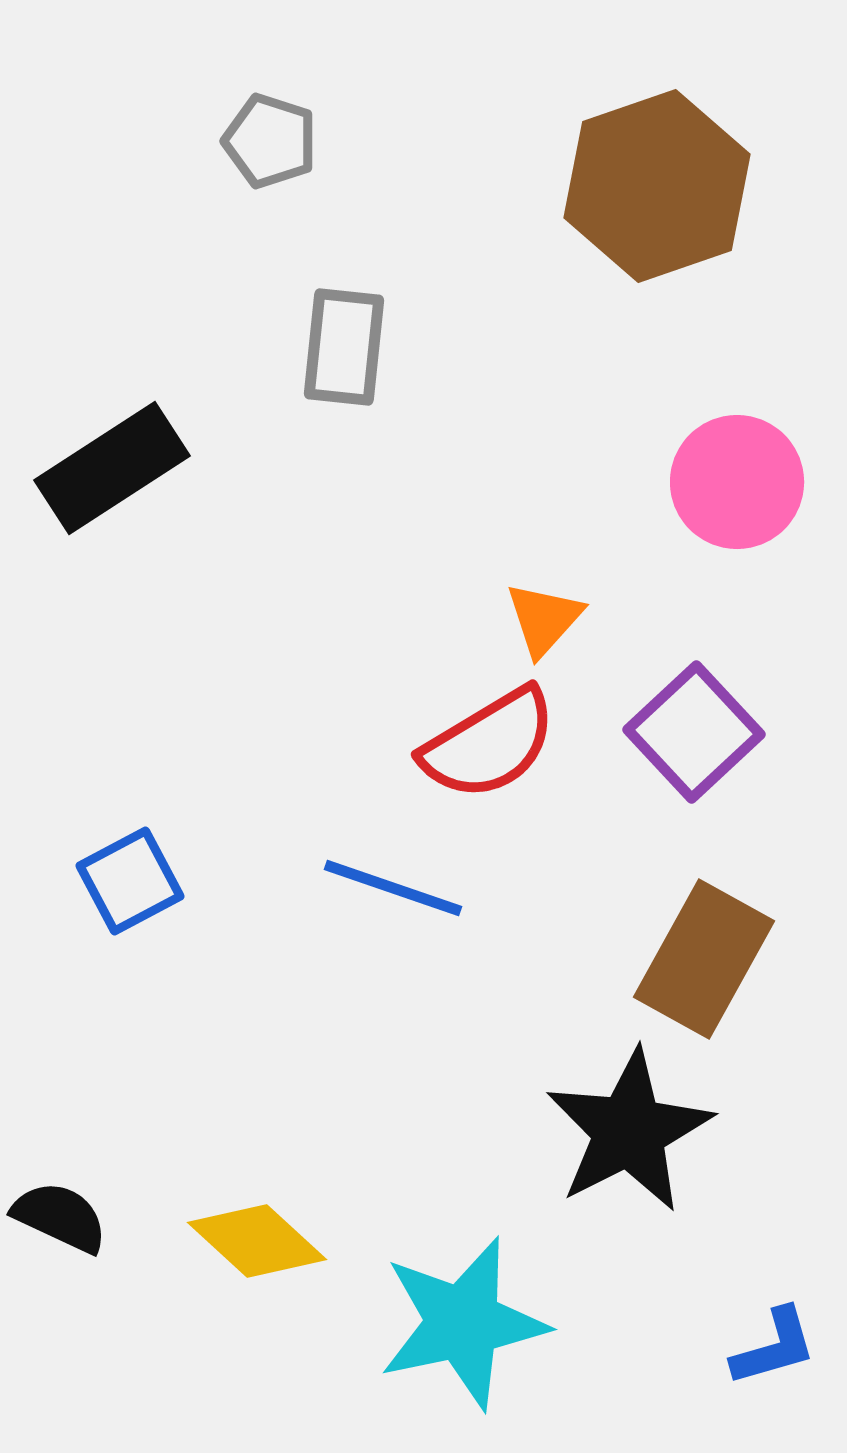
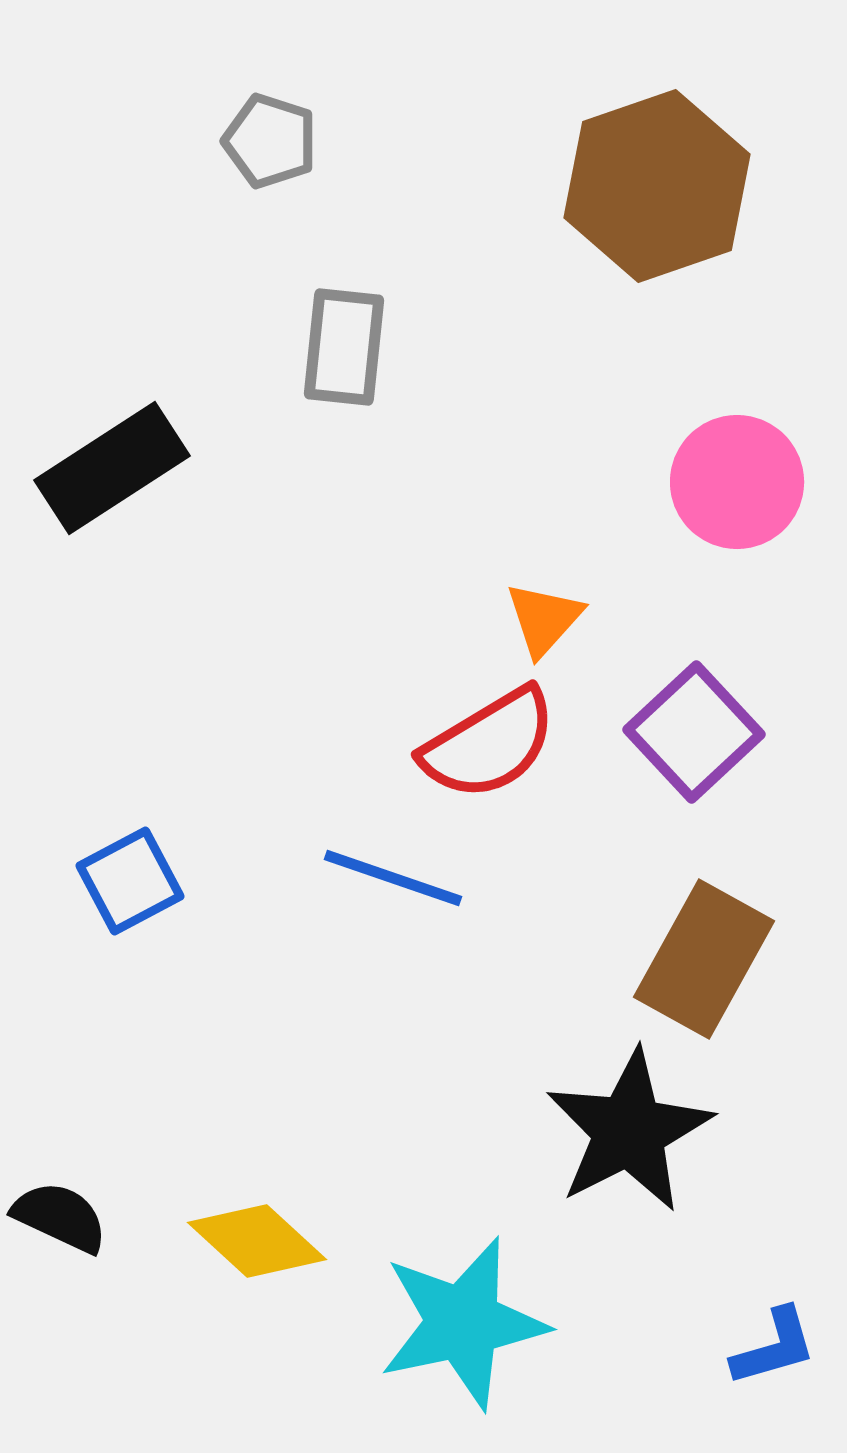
blue line: moved 10 px up
